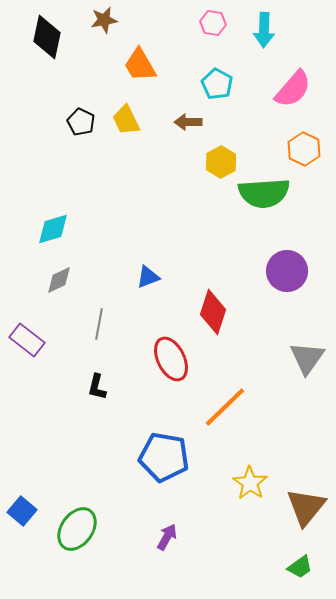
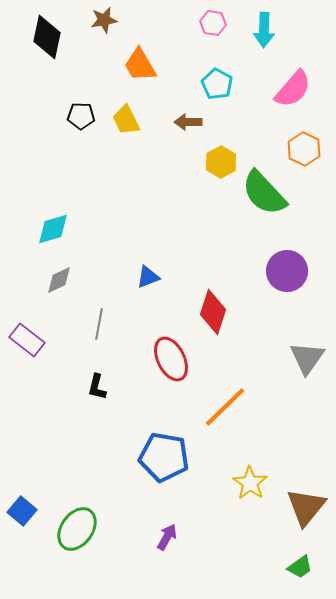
black pentagon: moved 6 px up; rotated 24 degrees counterclockwise
green semicircle: rotated 51 degrees clockwise
